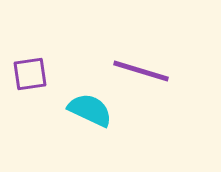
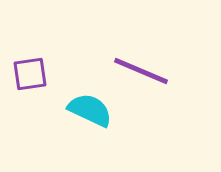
purple line: rotated 6 degrees clockwise
